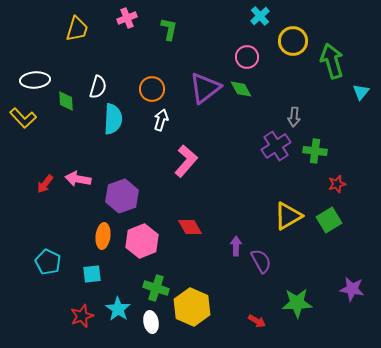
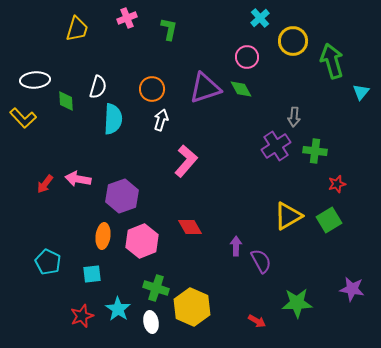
cyan cross at (260, 16): moved 2 px down
purple triangle at (205, 88): rotated 20 degrees clockwise
